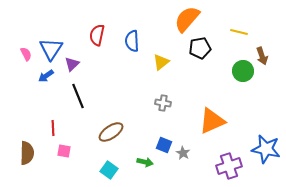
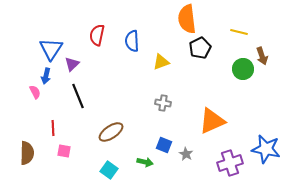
orange semicircle: rotated 48 degrees counterclockwise
black pentagon: rotated 15 degrees counterclockwise
pink semicircle: moved 9 px right, 38 px down
yellow triangle: rotated 18 degrees clockwise
green circle: moved 2 px up
blue arrow: rotated 42 degrees counterclockwise
gray star: moved 3 px right, 1 px down
purple cross: moved 1 px right, 3 px up
